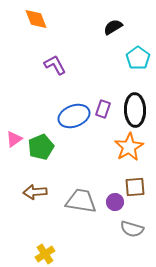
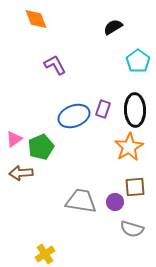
cyan pentagon: moved 3 px down
brown arrow: moved 14 px left, 19 px up
